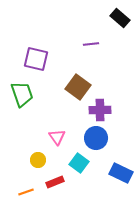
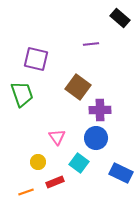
yellow circle: moved 2 px down
